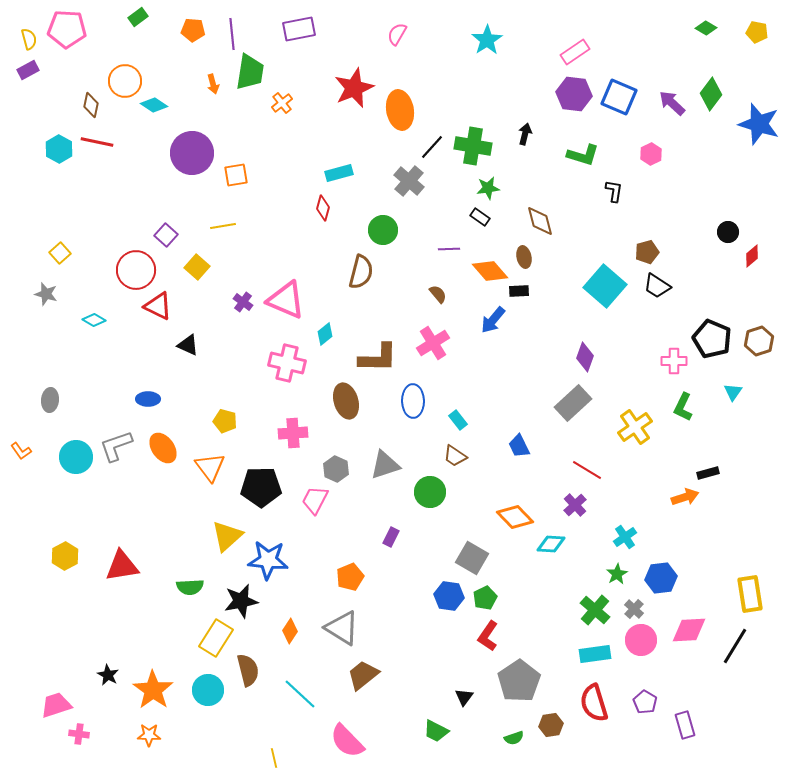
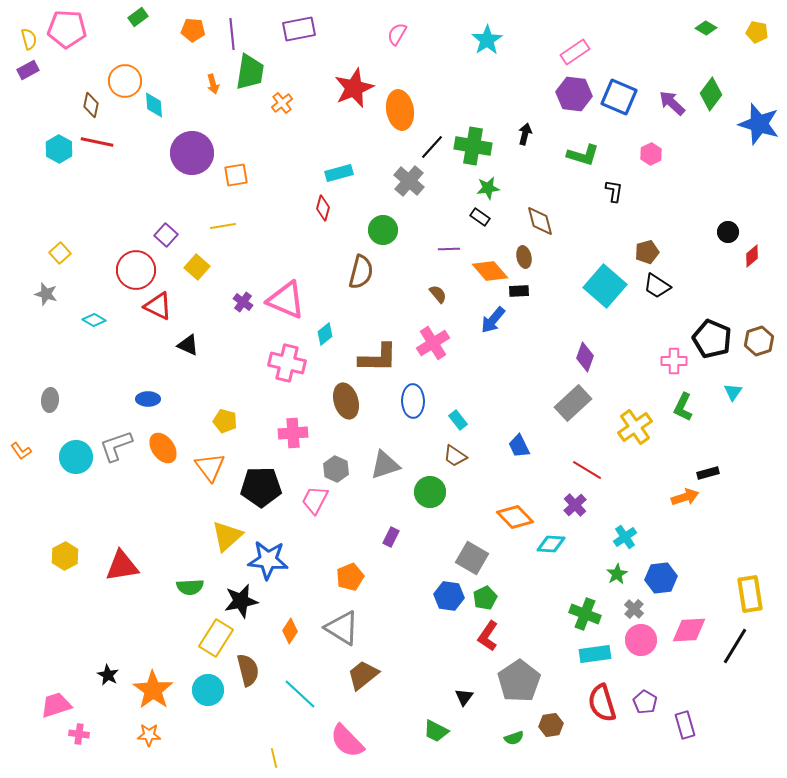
cyan diamond at (154, 105): rotated 52 degrees clockwise
green cross at (595, 610): moved 10 px left, 4 px down; rotated 20 degrees counterclockwise
red semicircle at (594, 703): moved 8 px right
